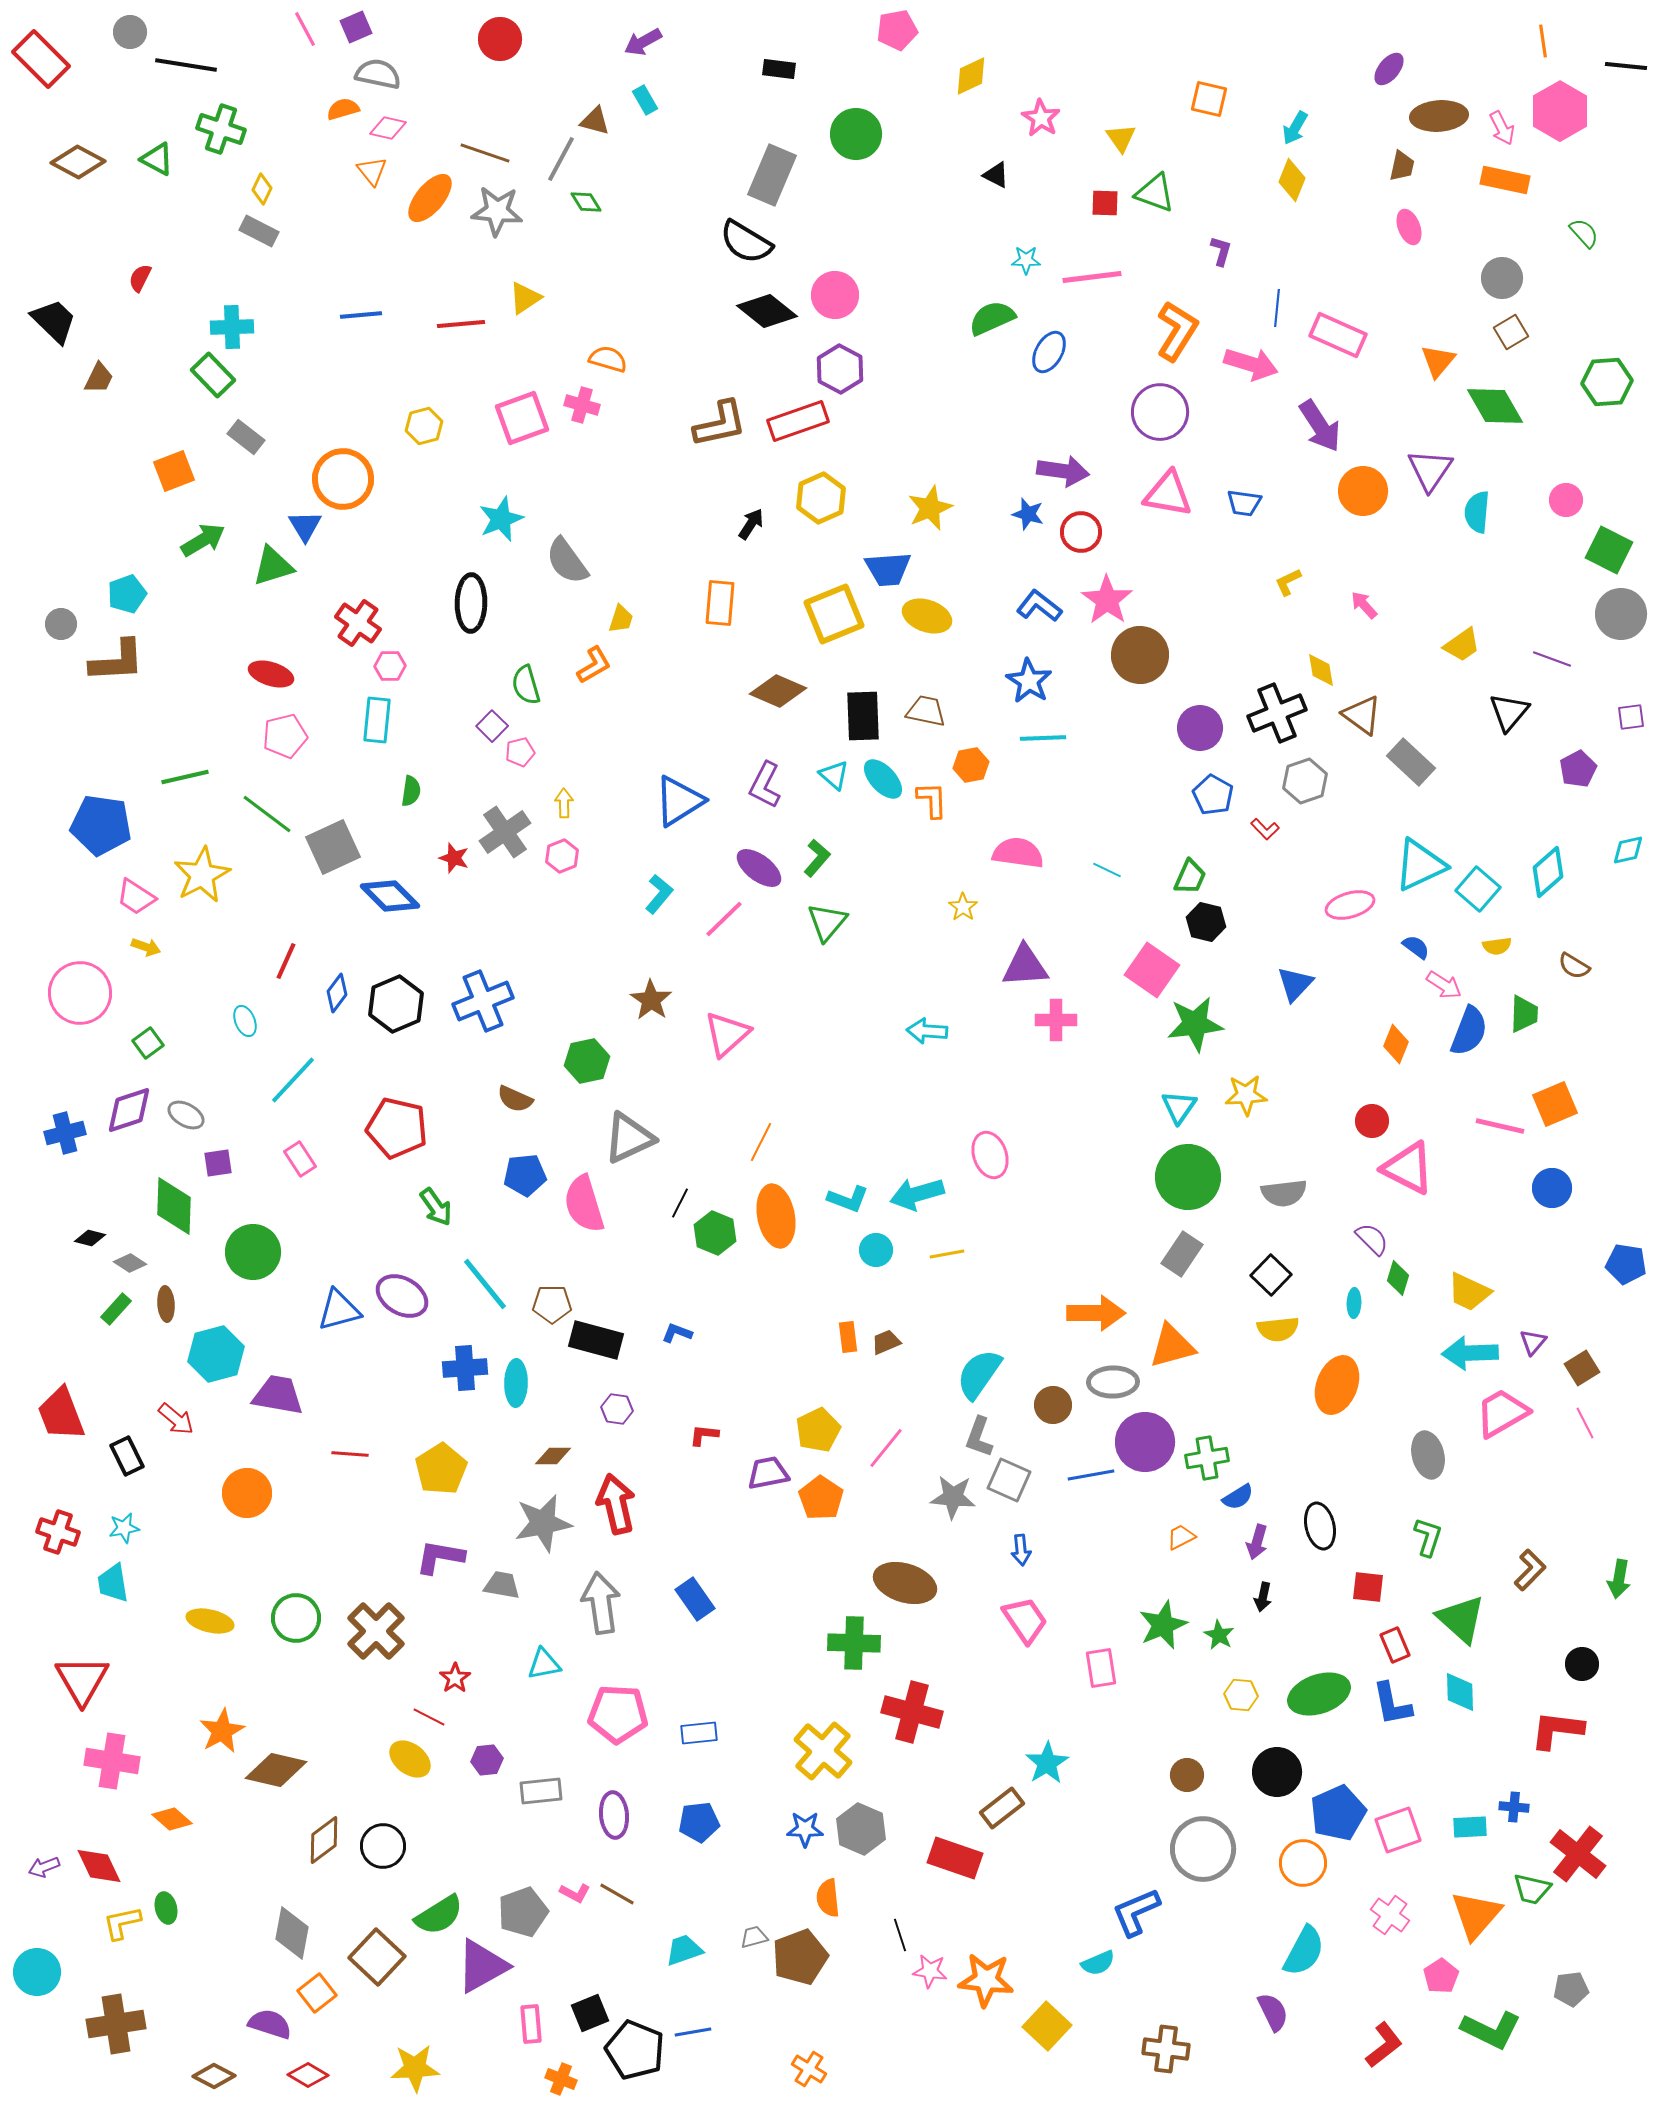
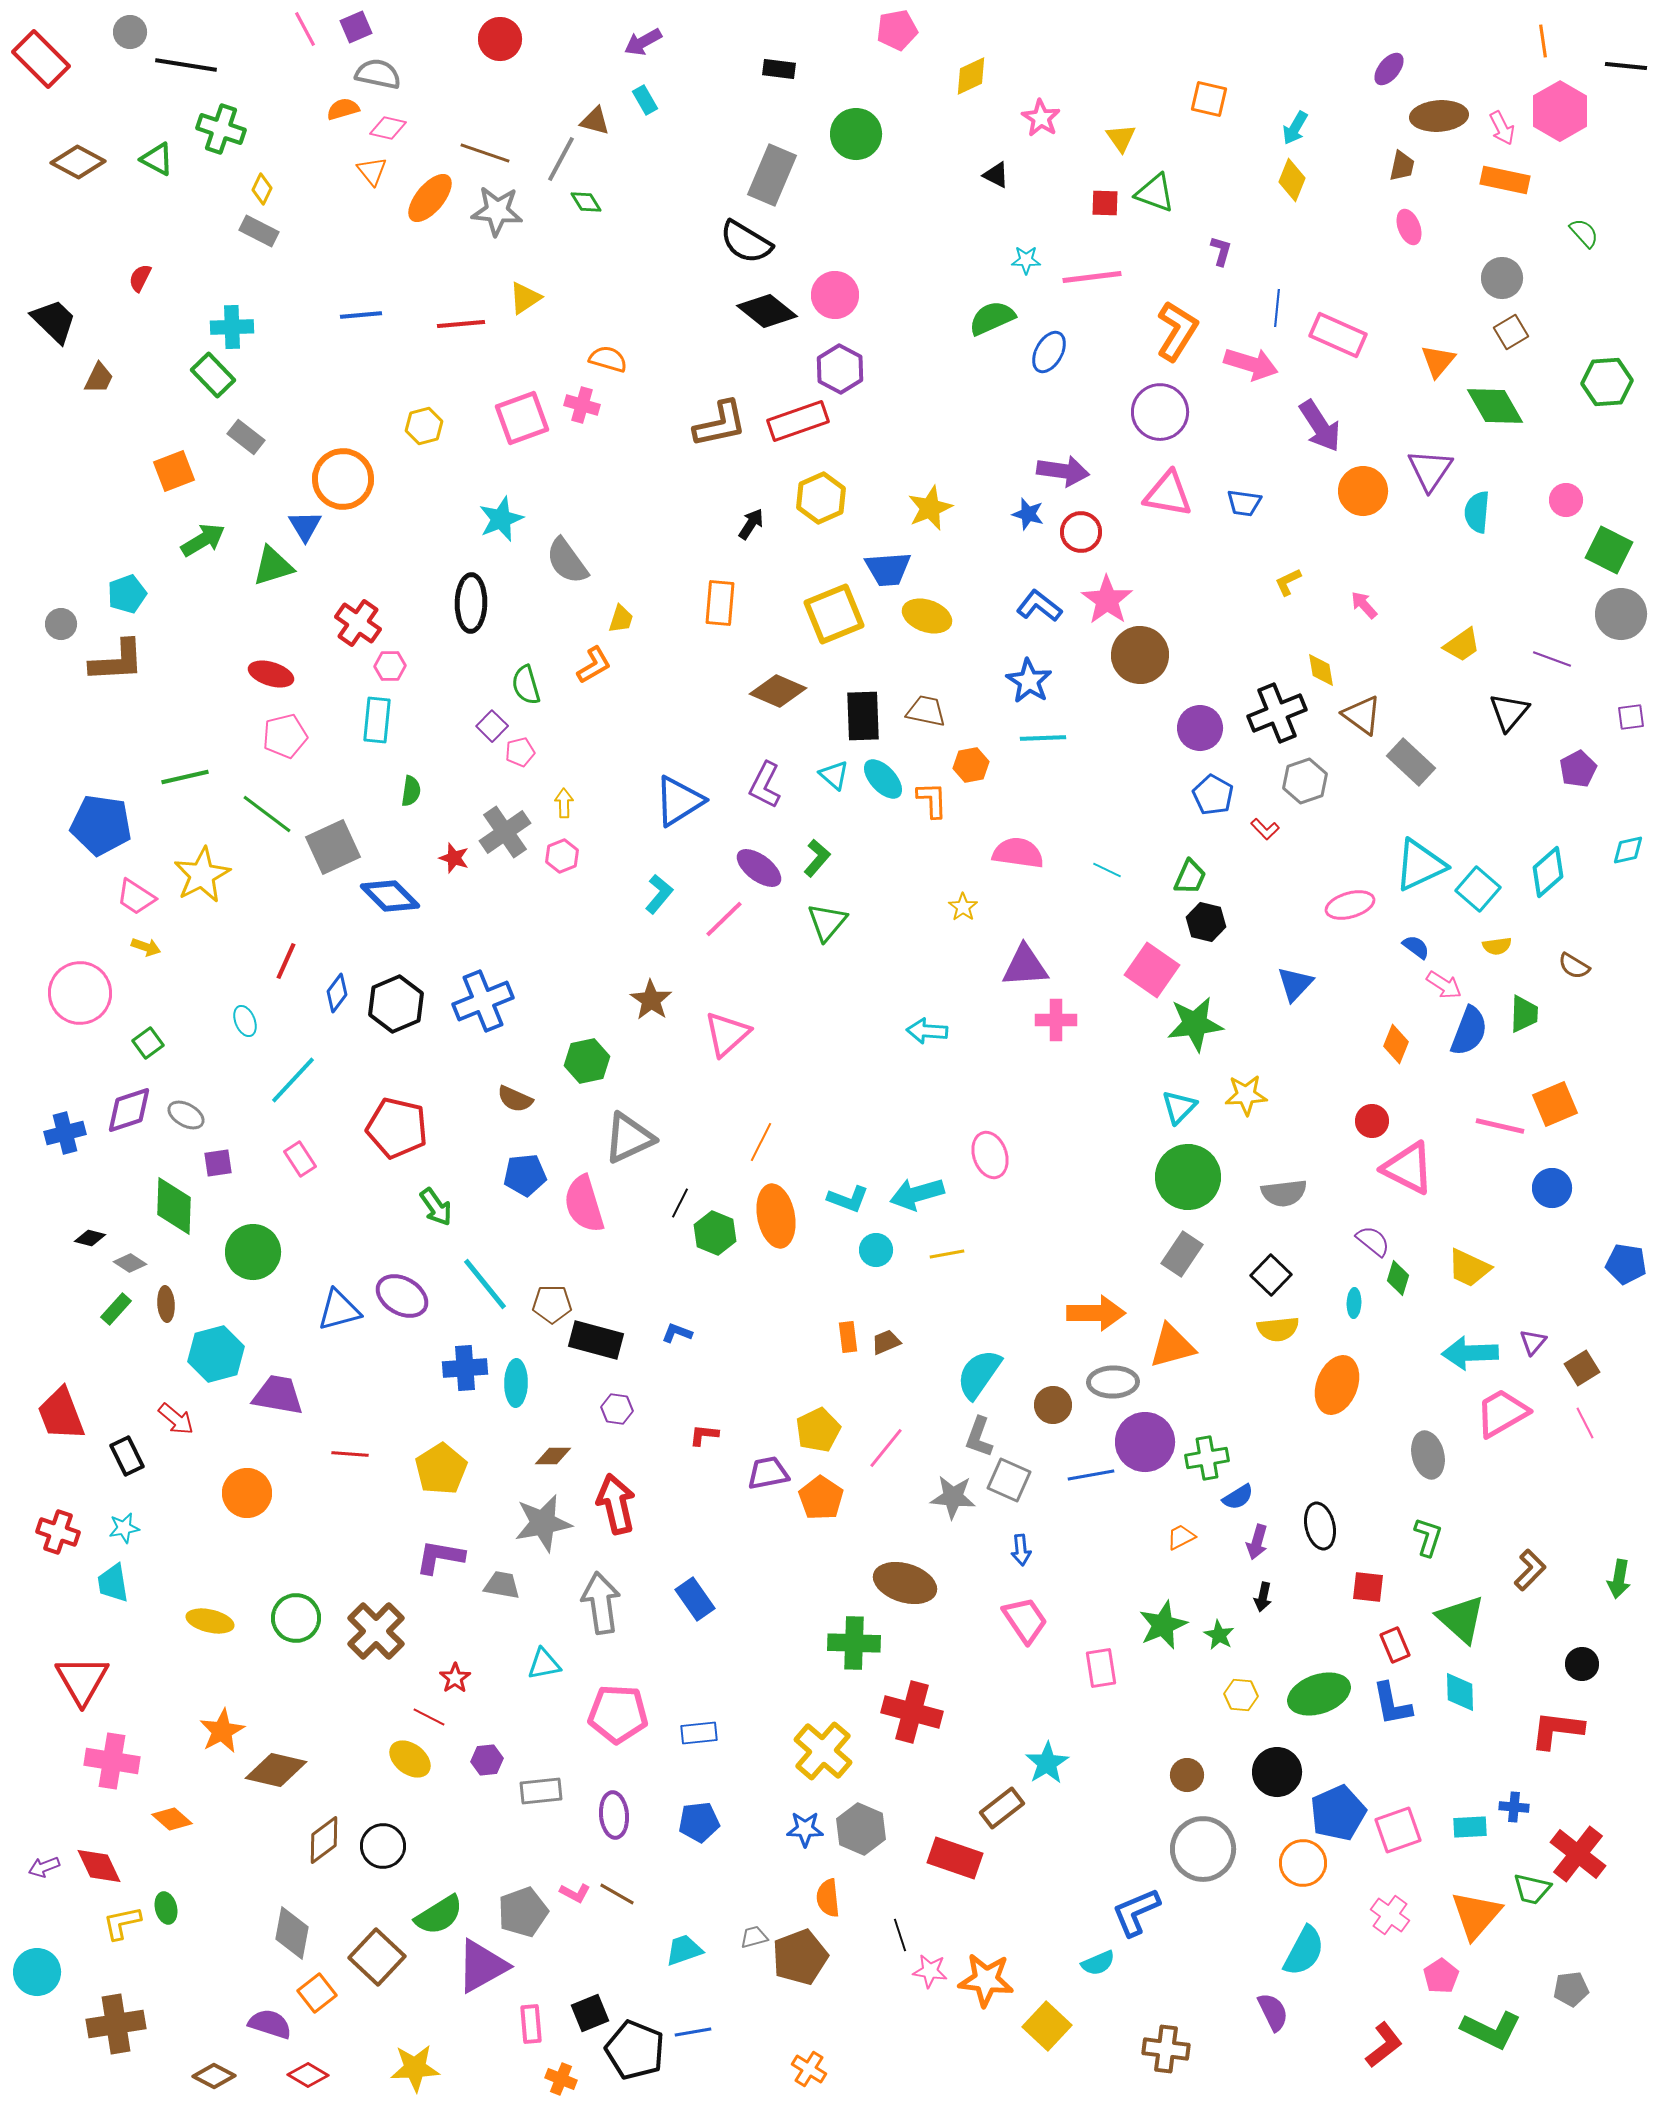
cyan triangle at (1179, 1107): rotated 9 degrees clockwise
purple semicircle at (1372, 1239): moved 1 px right, 2 px down; rotated 6 degrees counterclockwise
yellow trapezoid at (1469, 1292): moved 24 px up
